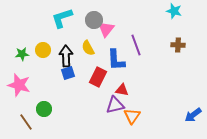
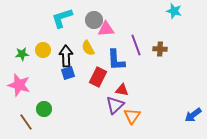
pink triangle: rotated 48 degrees clockwise
brown cross: moved 18 px left, 4 px down
purple triangle: rotated 30 degrees counterclockwise
